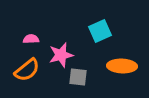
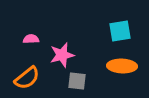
cyan square: moved 20 px right; rotated 15 degrees clockwise
pink star: moved 1 px right
orange semicircle: moved 8 px down
gray square: moved 1 px left, 4 px down
